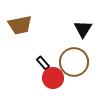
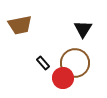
brown circle: moved 1 px right, 1 px down
red circle: moved 10 px right
